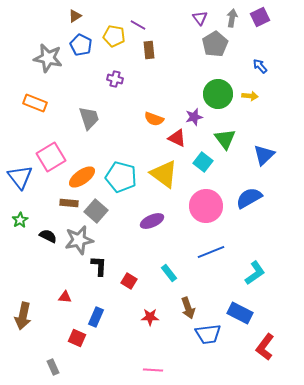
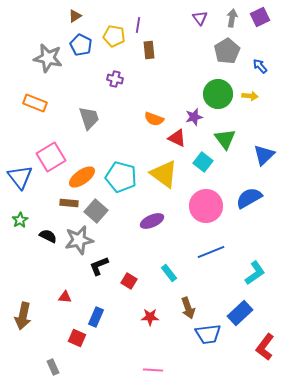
purple line at (138, 25): rotated 70 degrees clockwise
gray pentagon at (215, 44): moved 12 px right, 7 px down
black L-shape at (99, 266): rotated 115 degrees counterclockwise
blue rectangle at (240, 313): rotated 70 degrees counterclockwise
